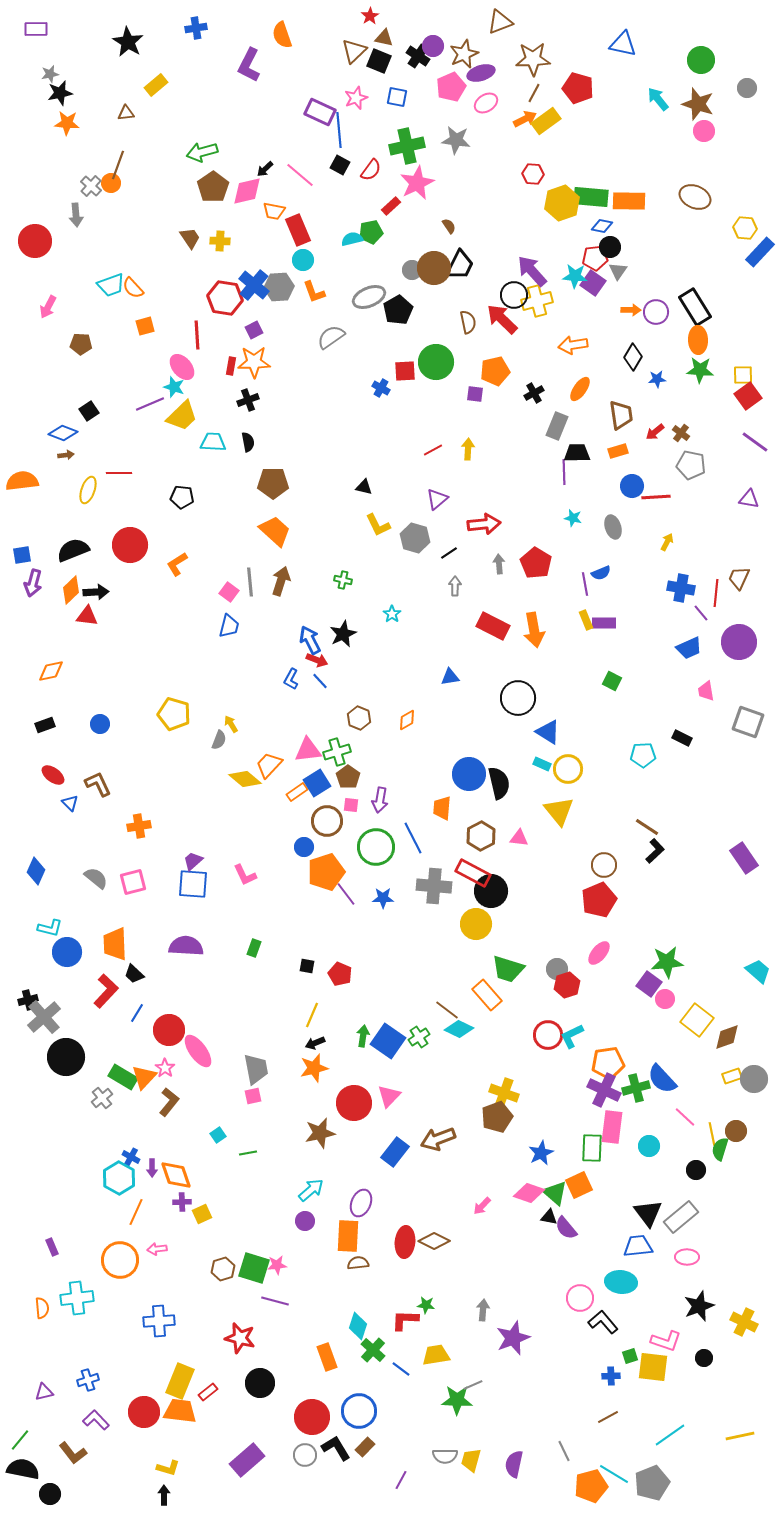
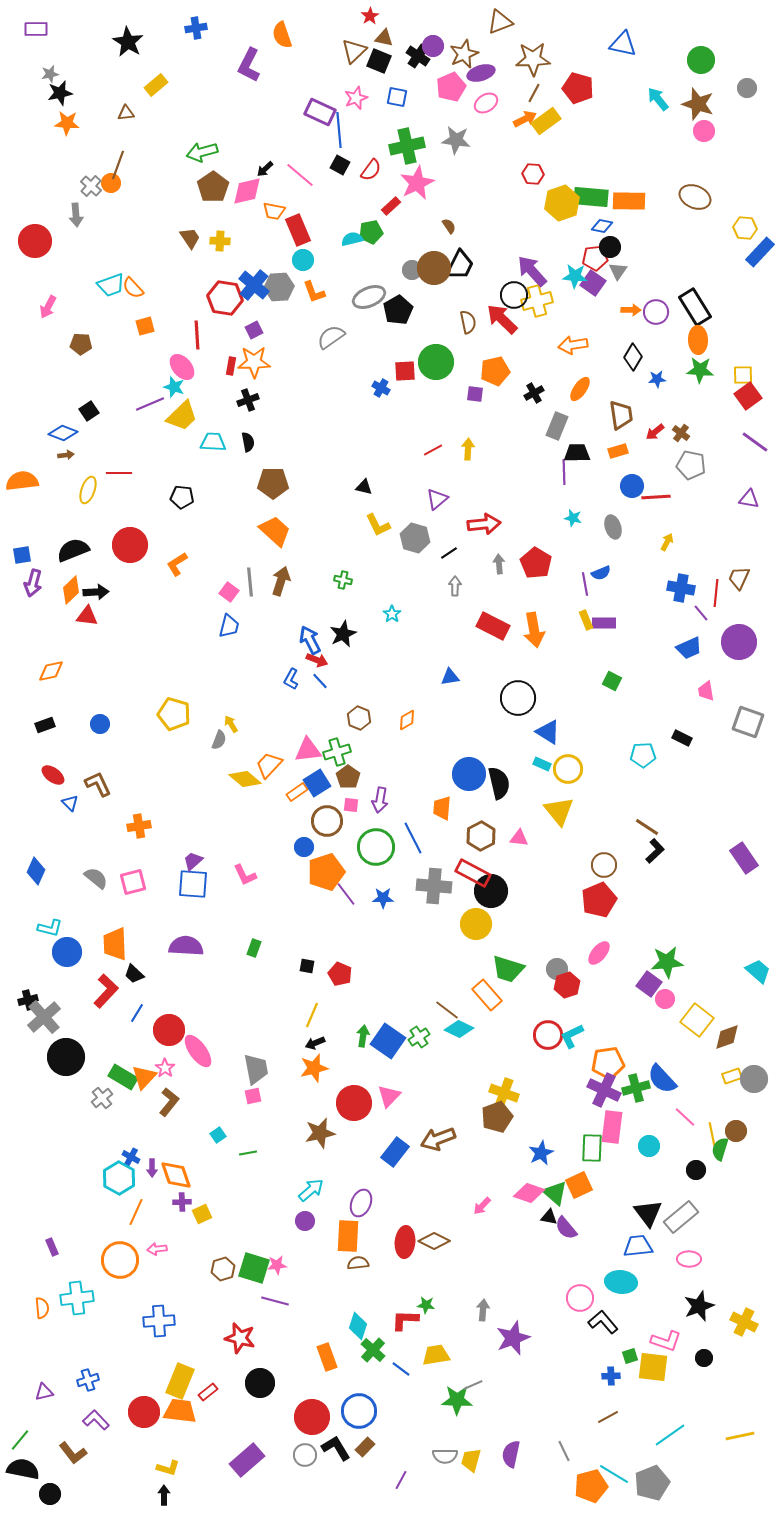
pink ellipse at (687, 1257): moved 2 px right, 2 px down
purple semicircle at (514, 1464): moved 3 px left, 10 px up
